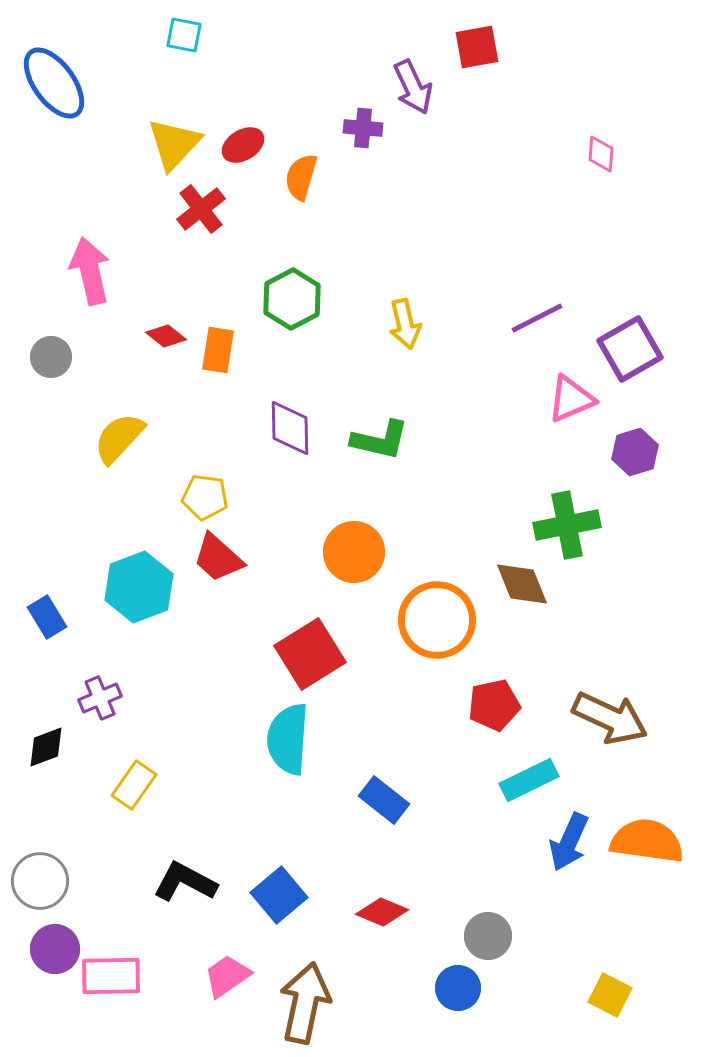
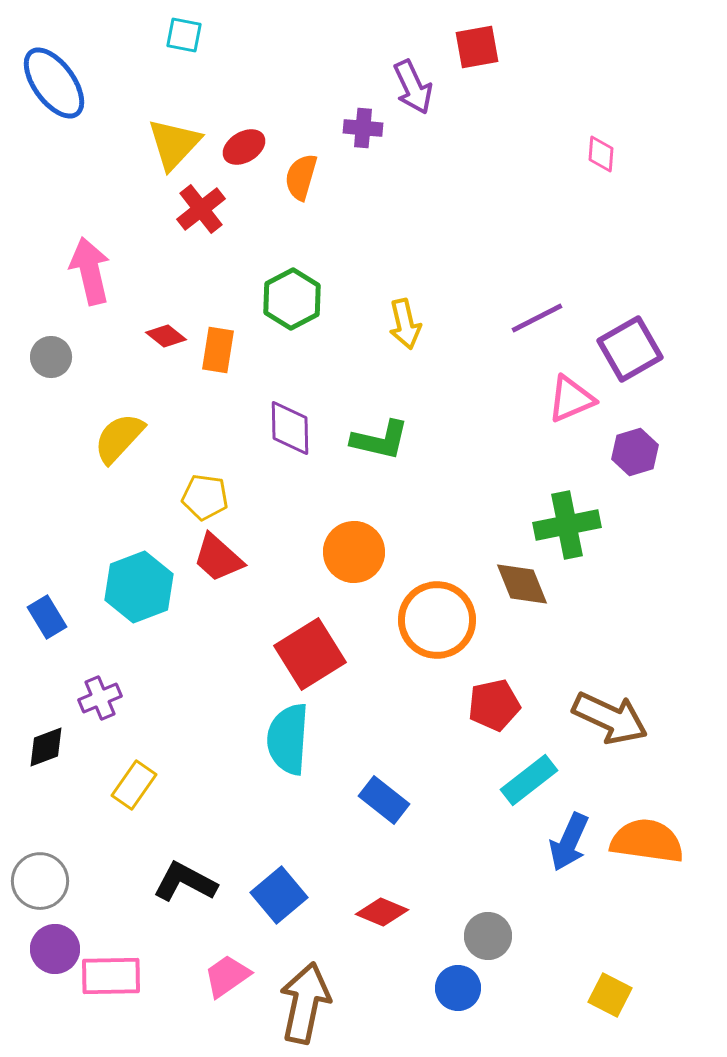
red ellipse at (243, 145): moved 1 px right, 2 px down
cyan rectangle at (529, 780): rotated 12 degrees counterclockwise
